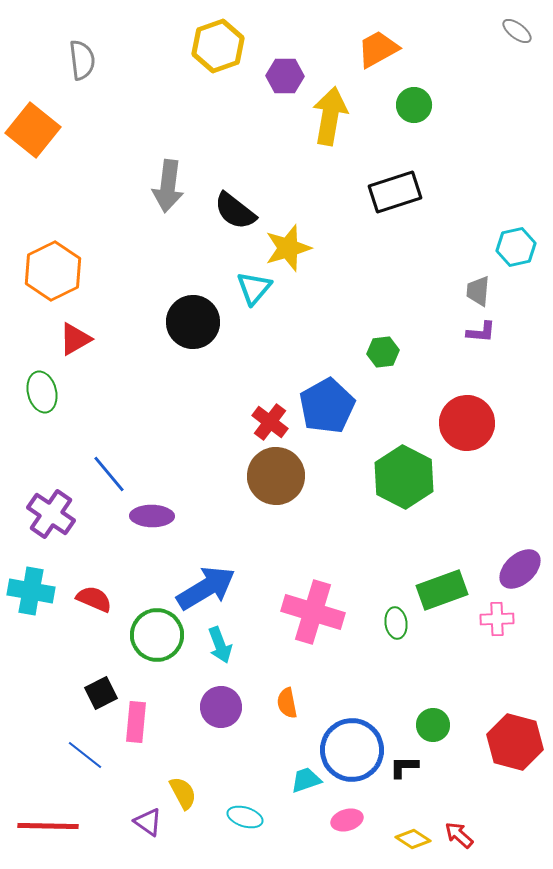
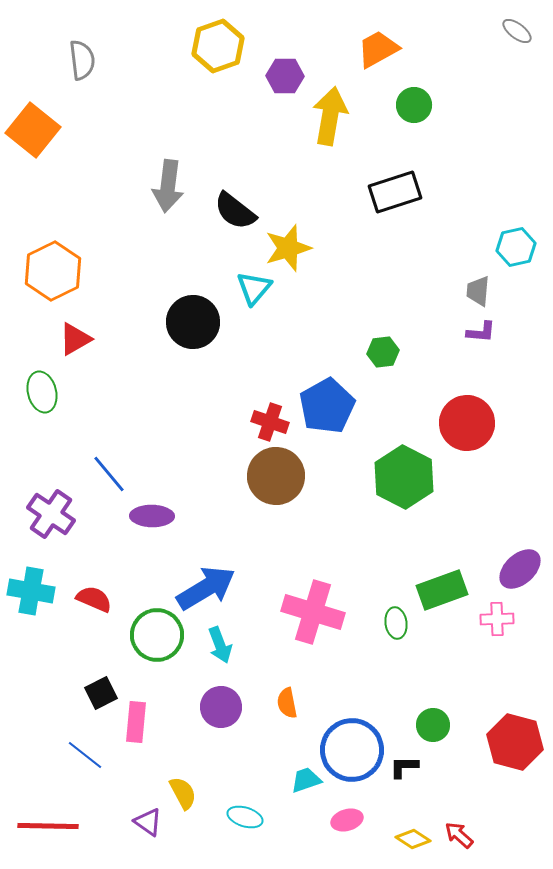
red cross at (270, 422): rotated 18 degrees counterclockwise
